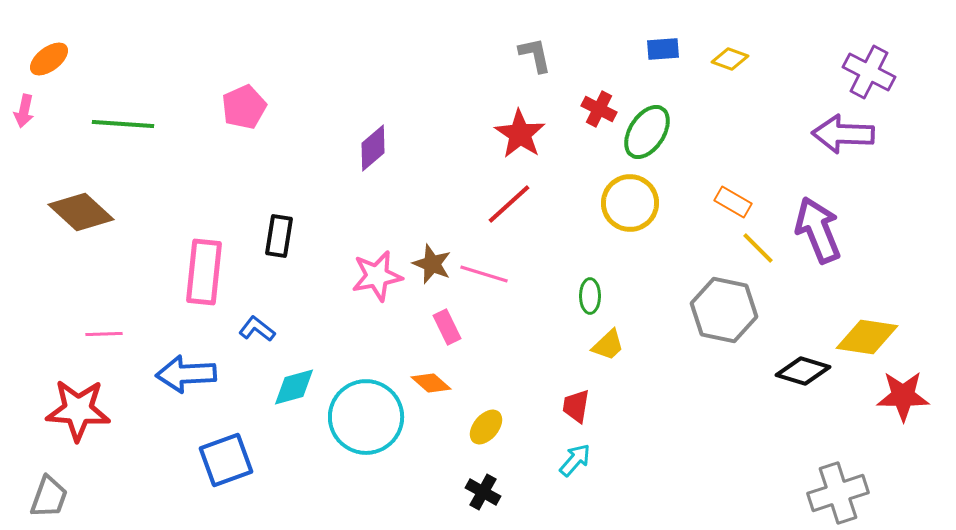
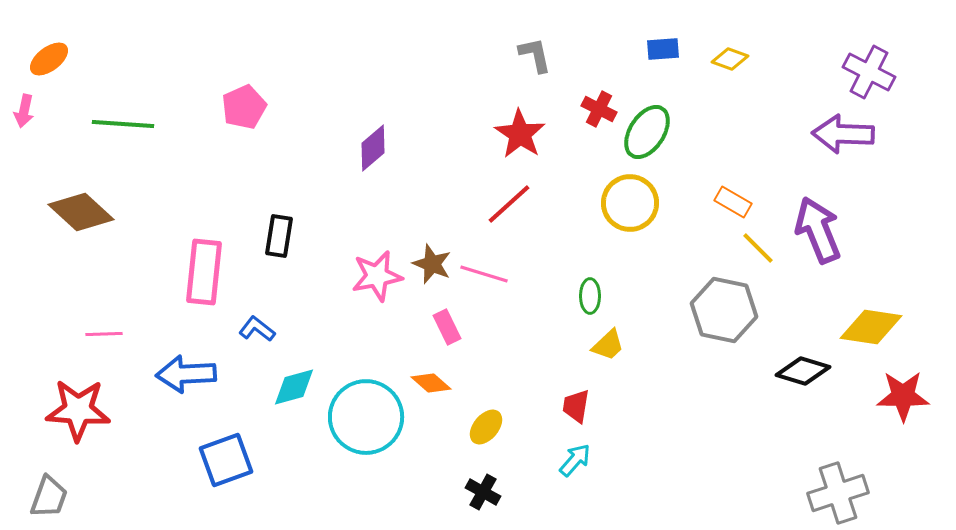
yellow diamond at (867, 337): moved 4 px right, 10 px up
